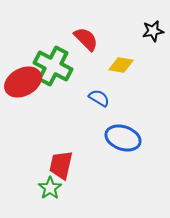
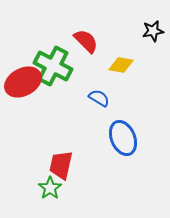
red semicircle: moved 2 px down
blue ellipse: rotated 48 degrees clockwise
